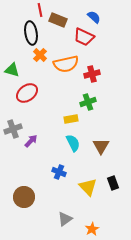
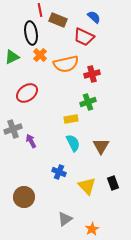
green triangle: moved 13 px up; rotated 42 degrees counterclockwise
purple arrow: rotated 72 degrees counterclockwise
yellow triangle: moved 1 px left, 1 px up
